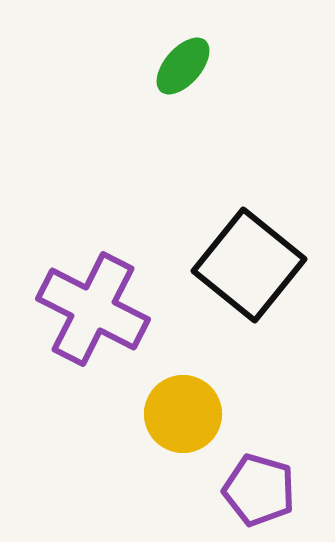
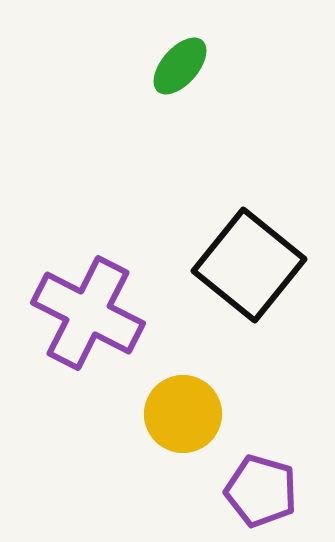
green ellipse: moved 3 px left
purple cross: moved 5 px left, 4 px down
purple pentagon: moved 2 px right, 1 px down
